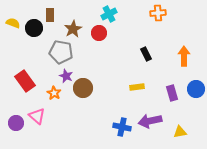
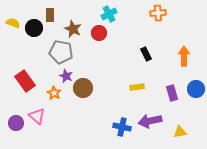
brown star: rotated 18 degrees counterclockwise
